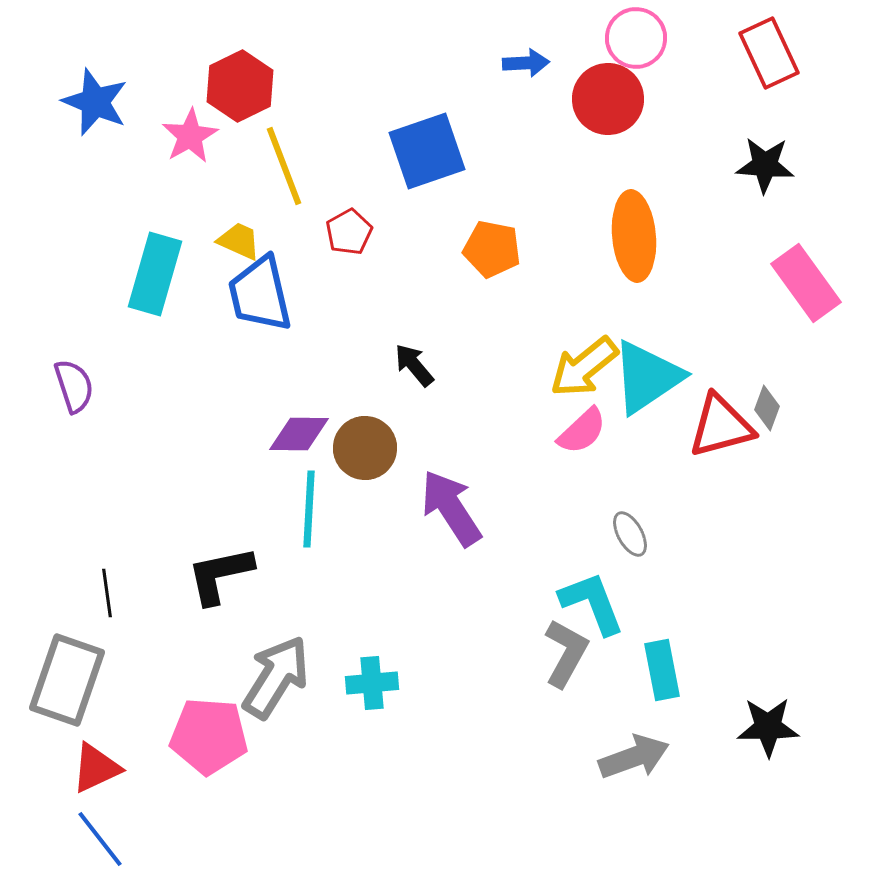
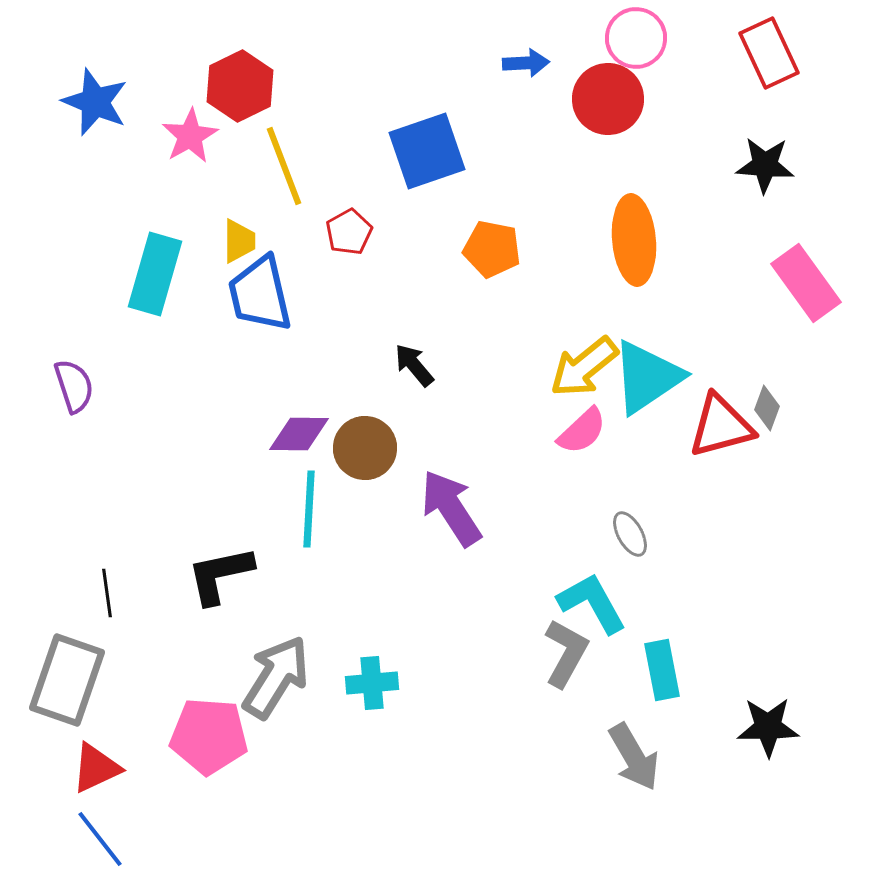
orange ellipse at (634, 236): moved 4 px down
yellow trapezoid at (239, 241): rotated 66 degrees clockwise
cyan L-shape at (592, 603): rotated 8 degrees counterclockwise
gray arrow at (634, 757): rotated 80 degrees clockwise
